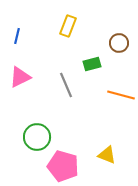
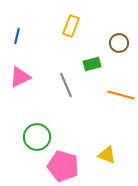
yellow rectangle: moved 3 px right
